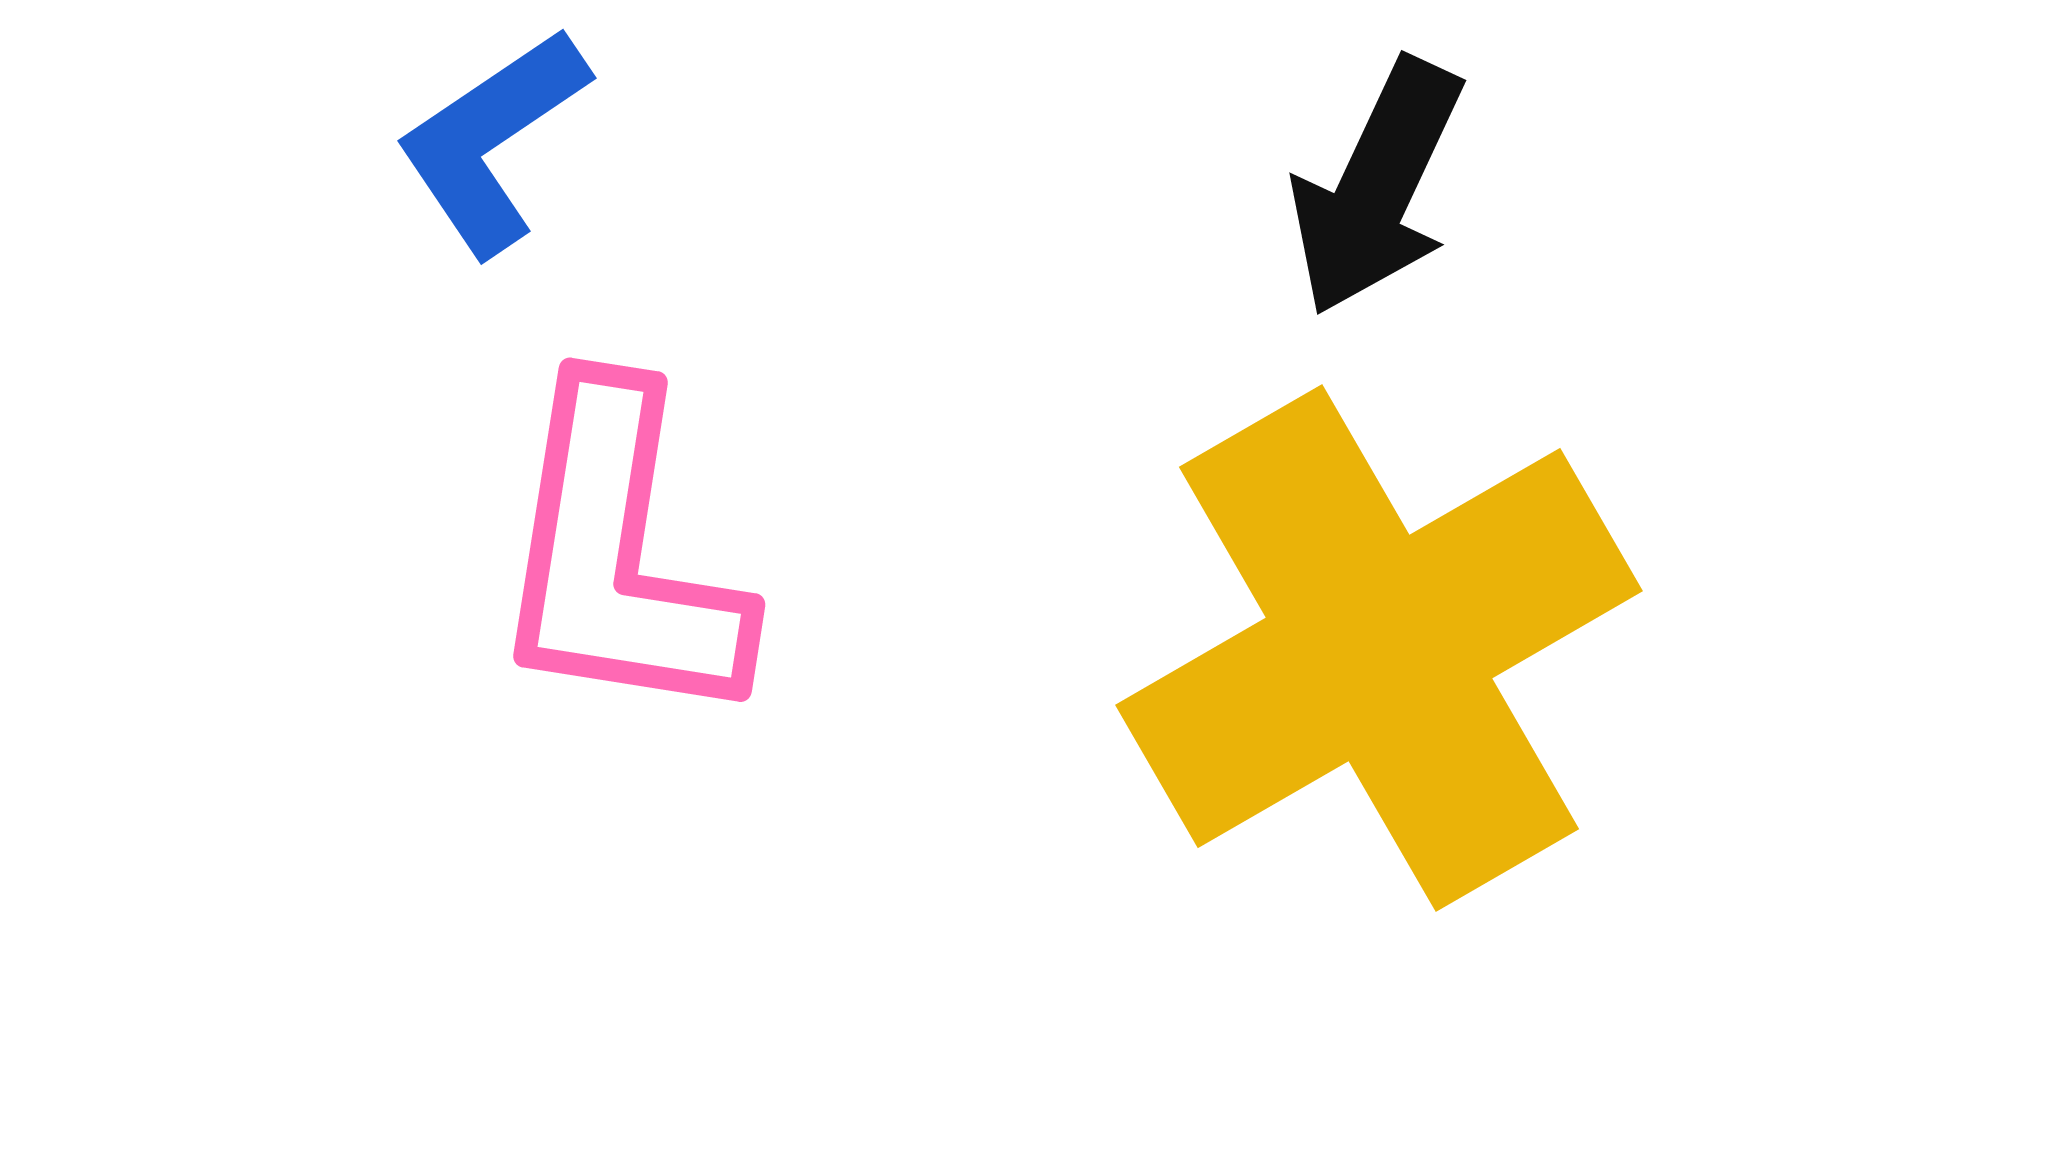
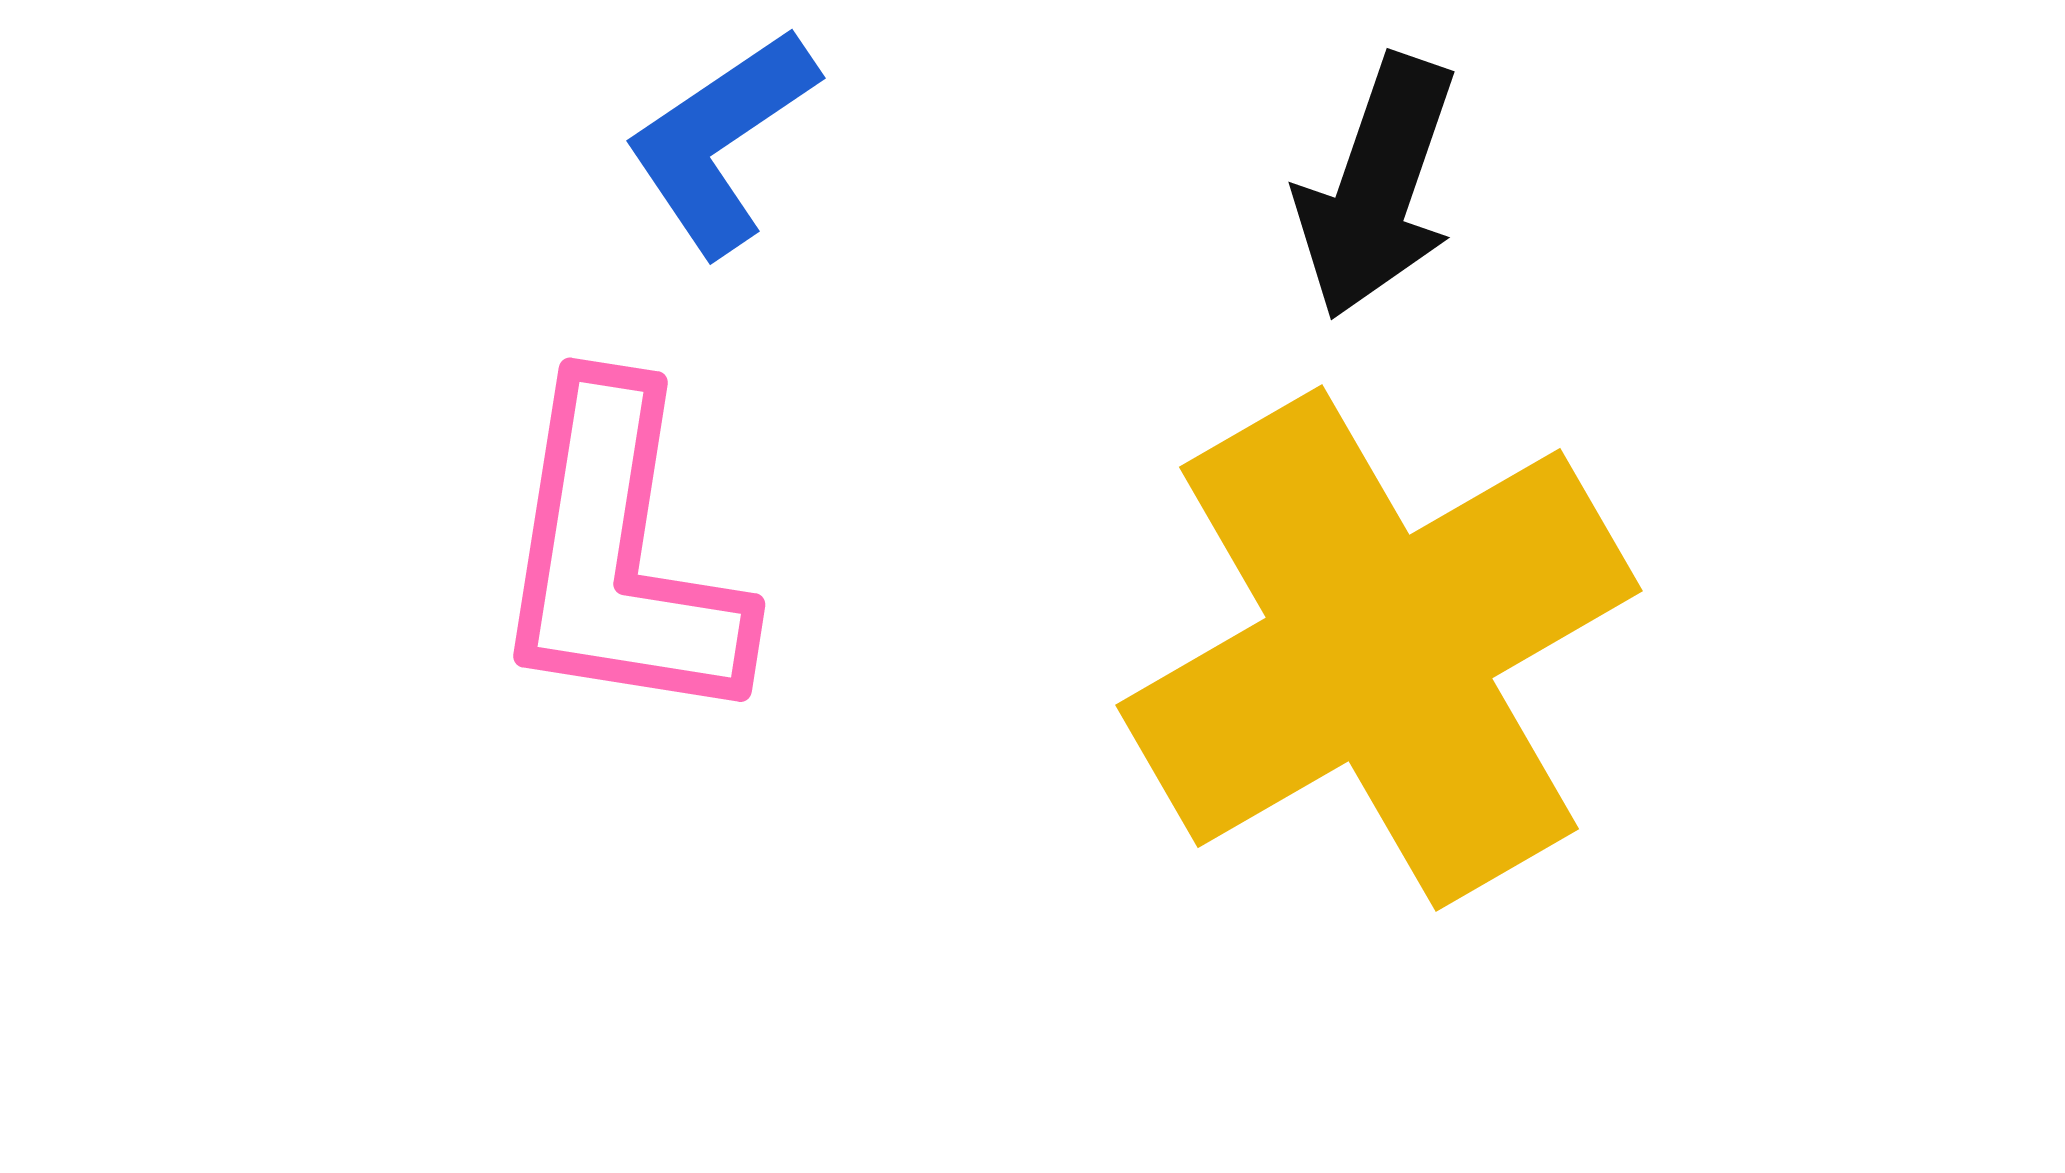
blue L-shape: moved 229 px right
black arrow: rotated 6 degrees counterclockwise
